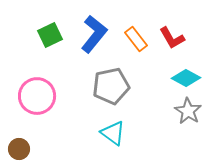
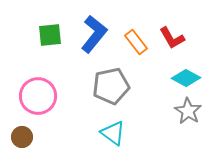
green square: rotated 20 degrees clockwise
orange rectangle: moved 3 px down
pink circle: moved 1 px right
brown circle: moved 3 px right, 12 px up
